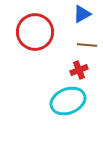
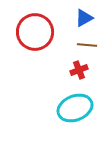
blue triangle: moved 2 px right, 4 px down
cyan ellipse: moved 7 px right, 7 px down
